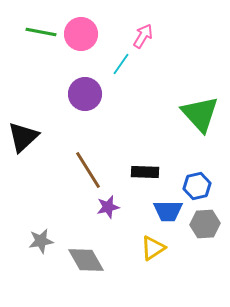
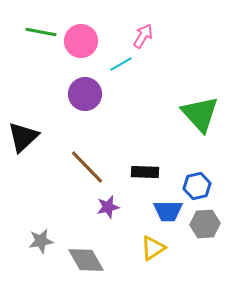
pink circle: moved 7 px down
cyan line: rotated 25 degrees clockwise
brown line: moved 1 px left, 3 px up; rotated 12 degrees counterclockwise
